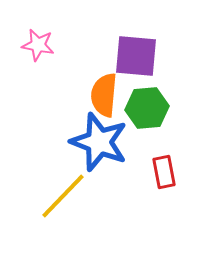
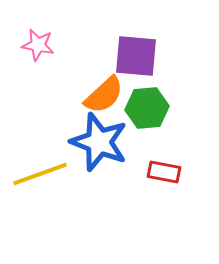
orange semicircle: rotated 138 degrees counterclockwise
red rectangle: rotated 68 degrees counterclockwise
yellow line: moved 23 px left, 22 px up; rotated 26 degrees clockwise
